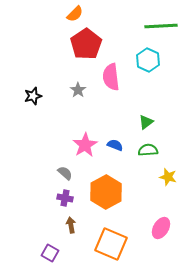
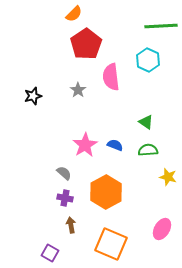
orange semicircle: moved 1 px left
green triangle: rotated 49 degrees counterclockwise
gray semicircle: moved 1 px left
pink ellipse: moved 1 px right, 1 px down
